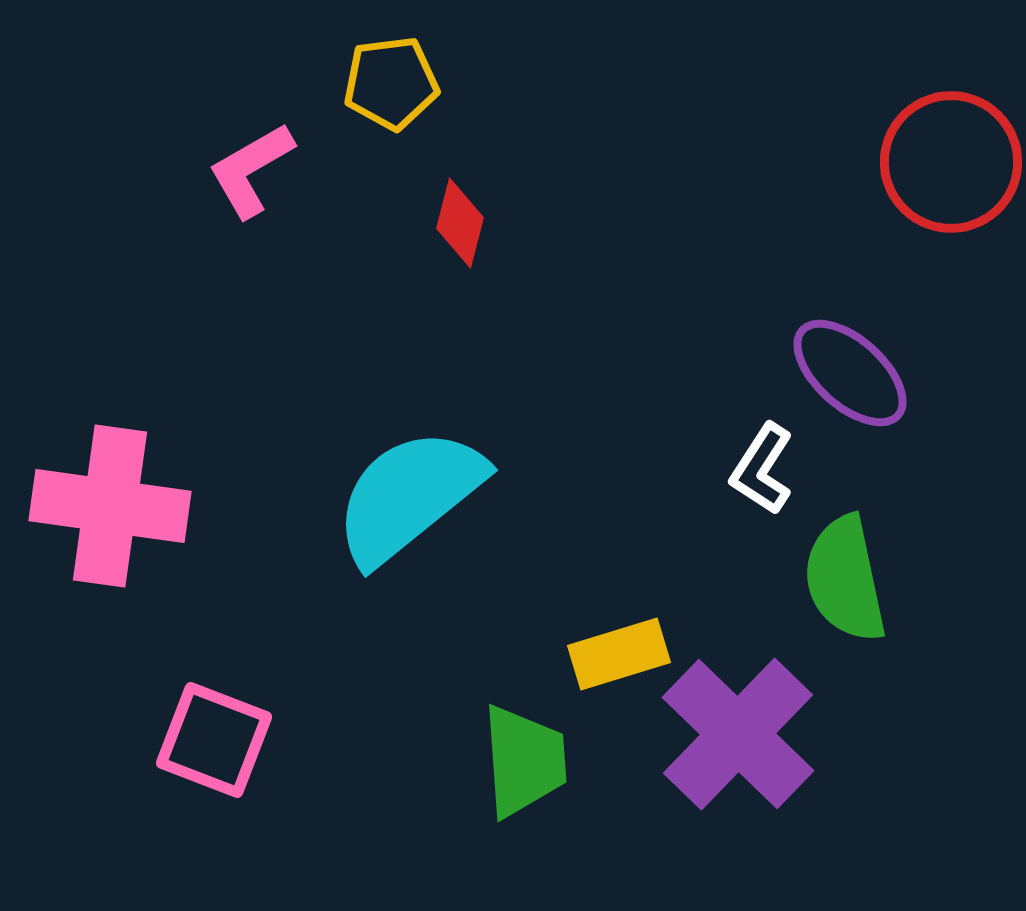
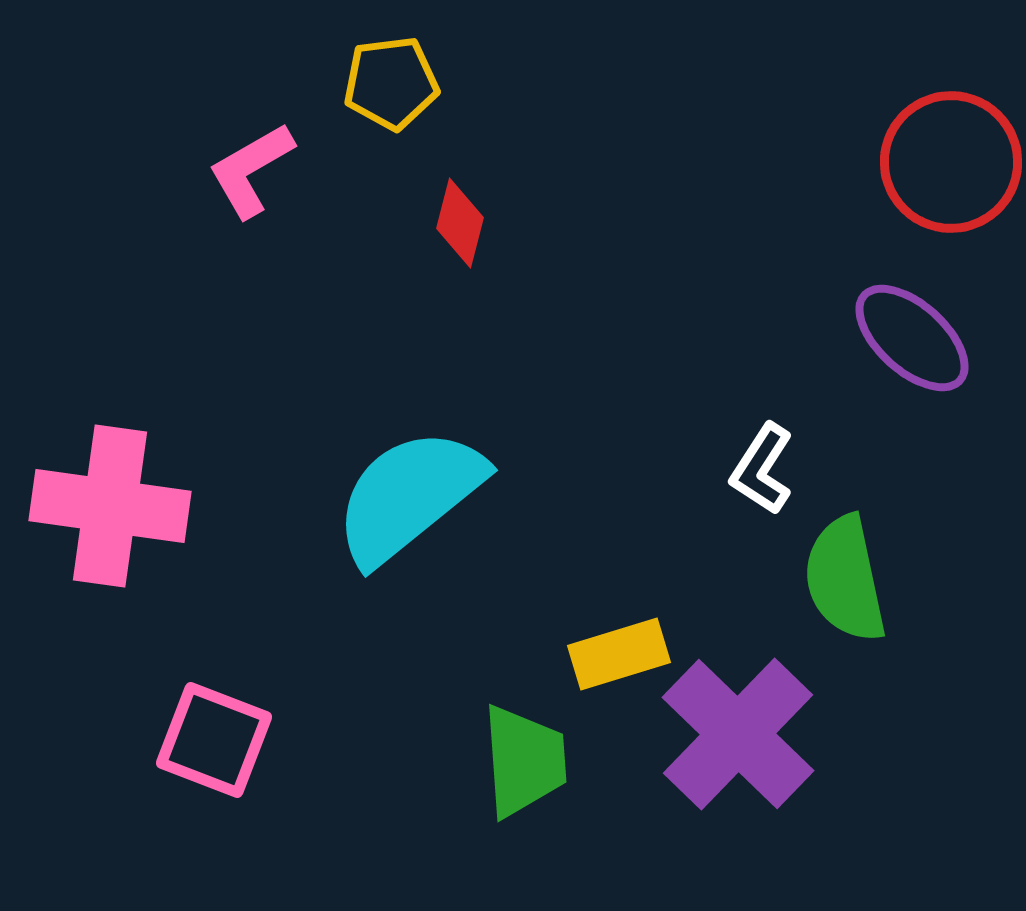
purple ellipse: moved 62 px right, 35 px up
